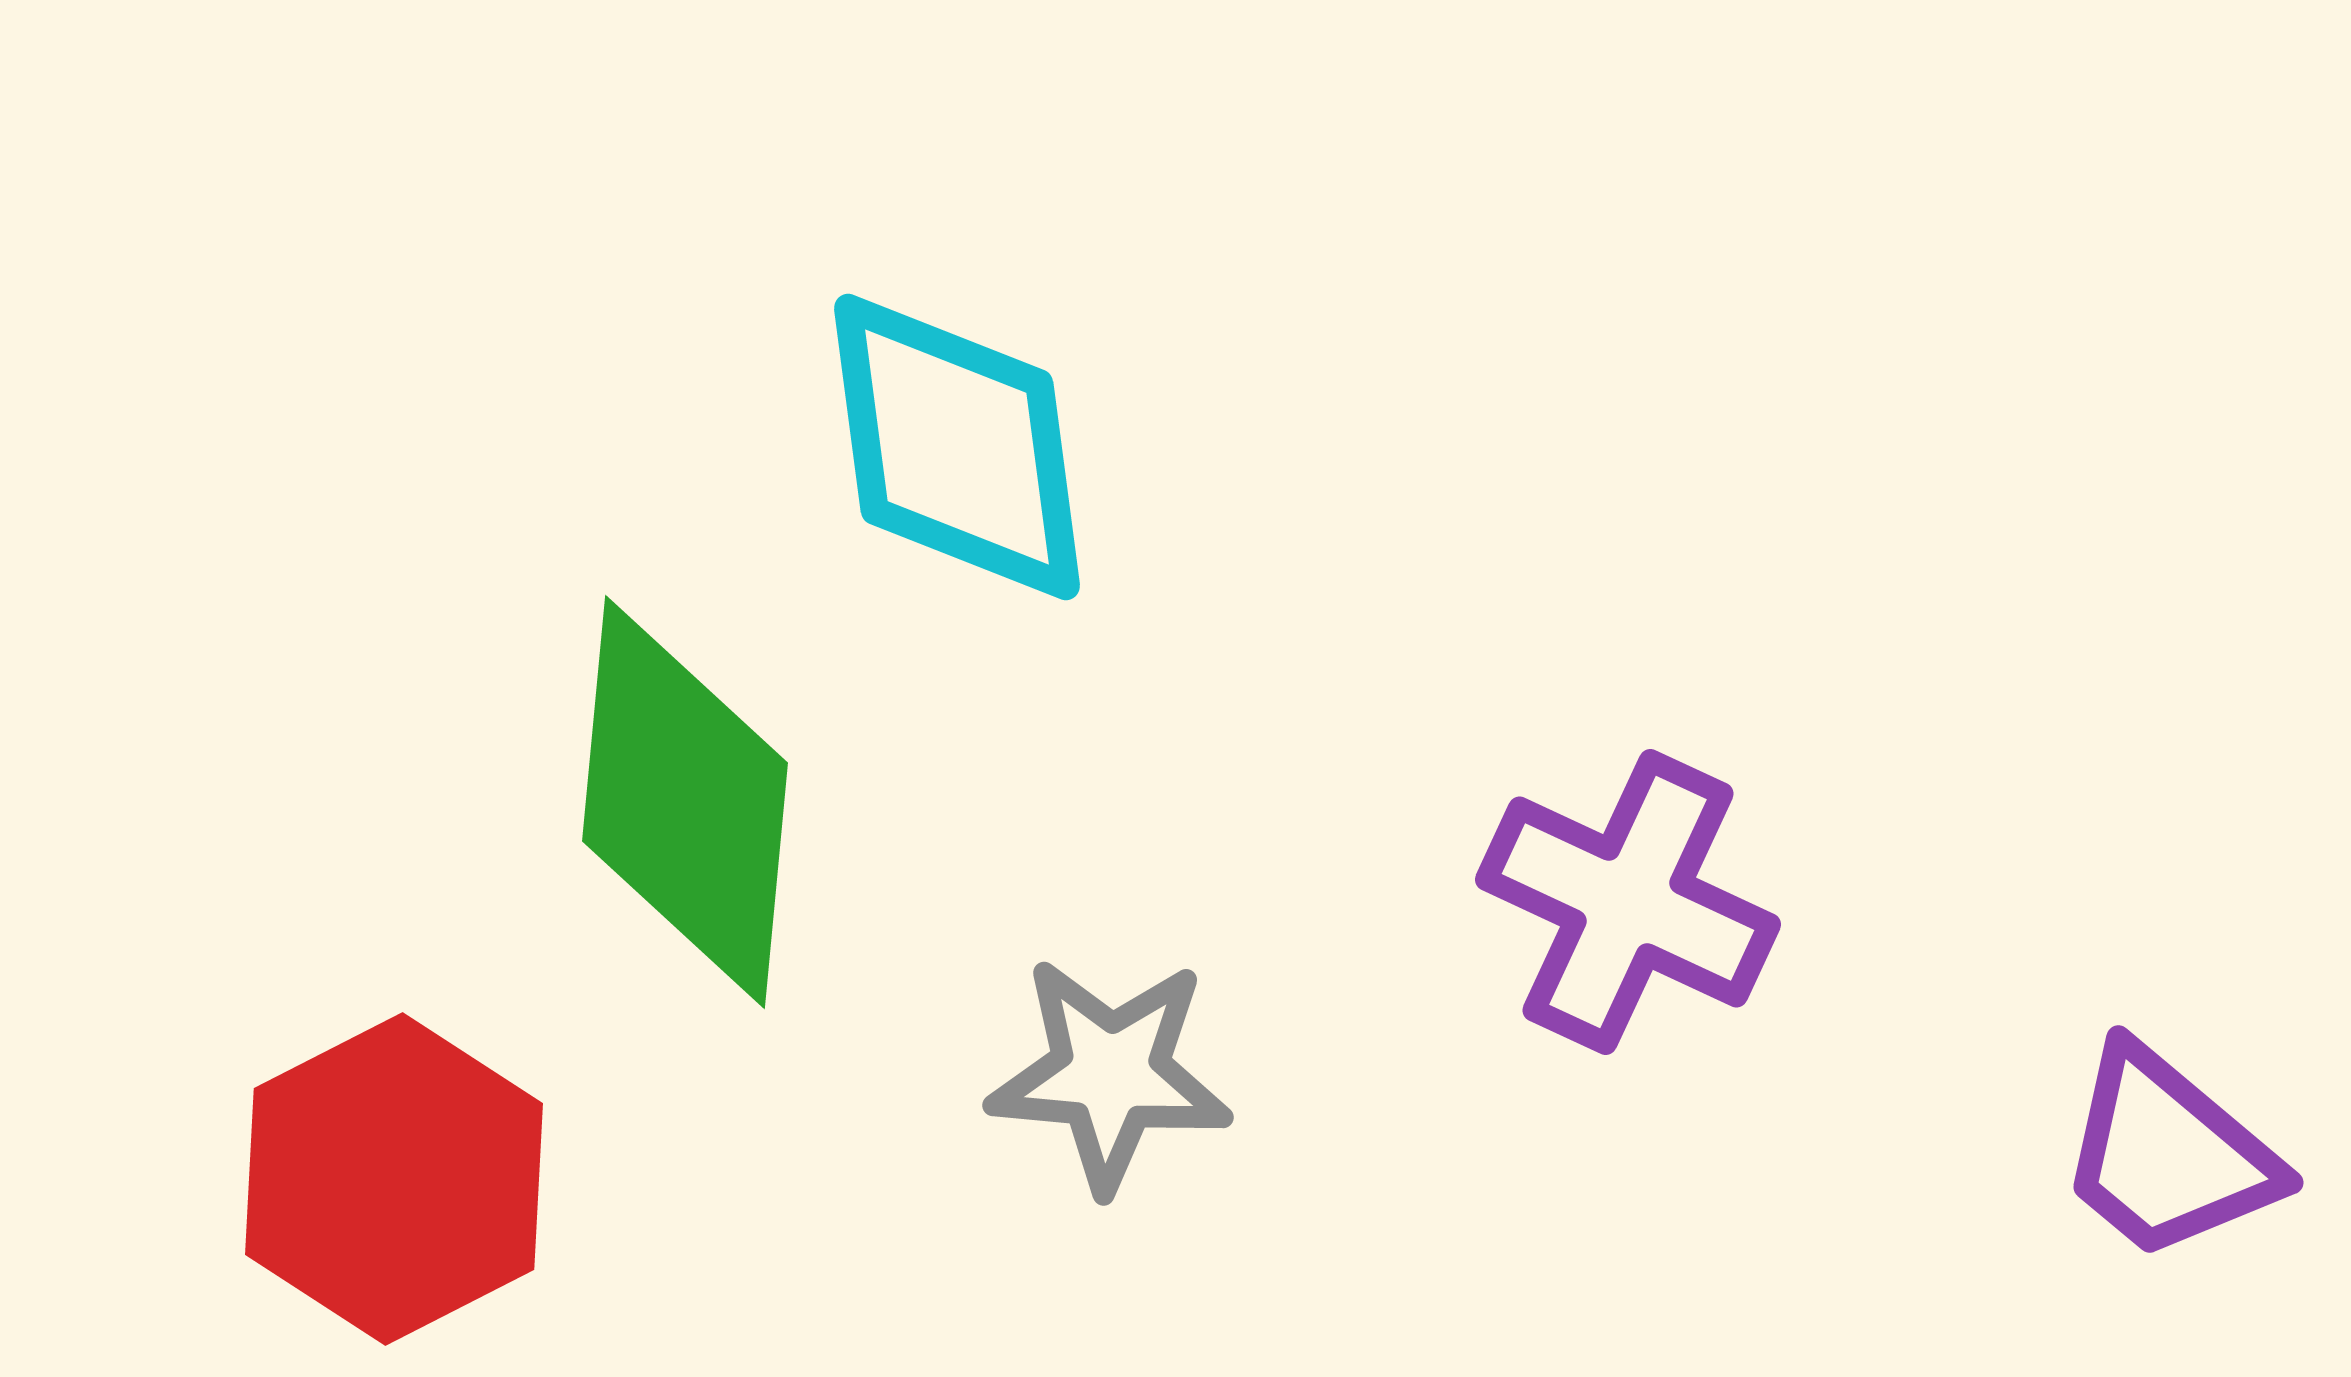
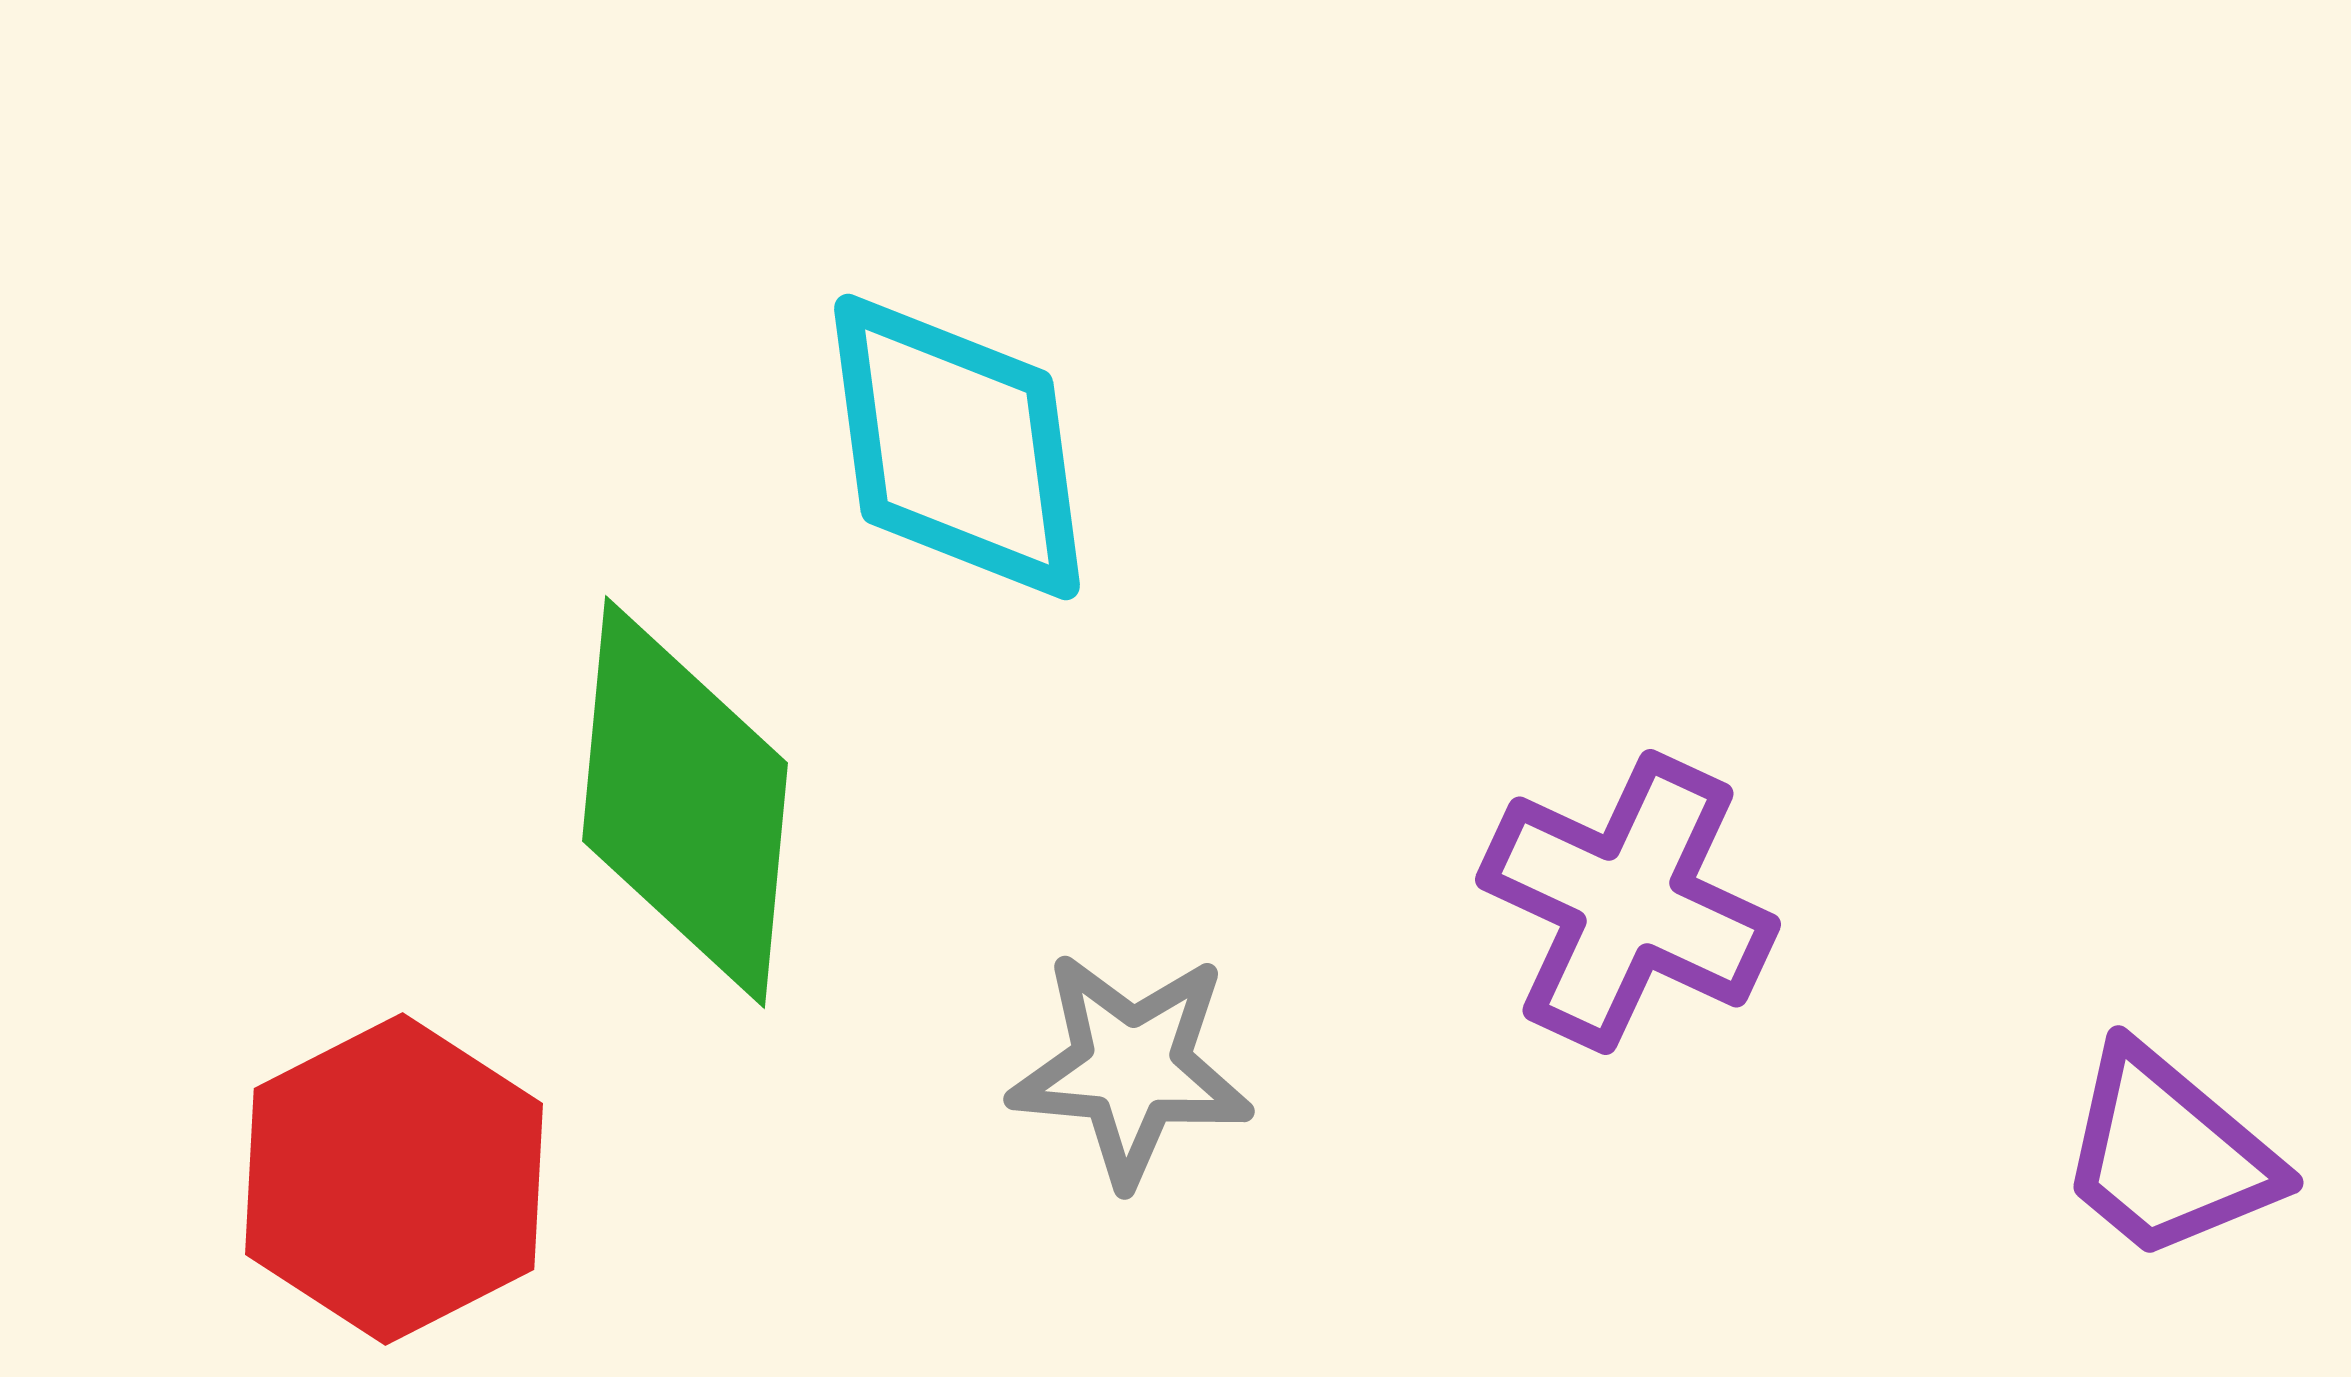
gray star: moved 21 px right, 6 px up
